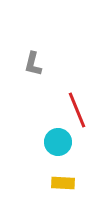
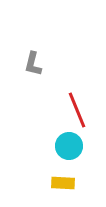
cyan circle: moved 11 px right, 4 px down
